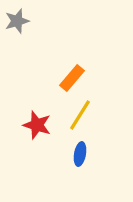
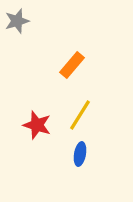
orange rectangle: moved 13 px up
